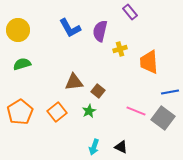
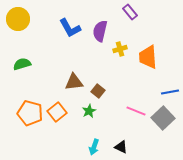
yellow circle: moved 11 px up
orange trapezoid: moved 1 px left, 5 px up
orange pentagon: moved 10 px right, 1 px down; rotated 25 degrees counterclockwise
gray square: rotated 10 degrees clockwise
